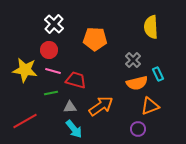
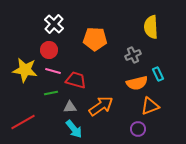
gray cross: moved 5 px up; rotated 21 degrees clockwise
red line: moved 2 px left, 1 px down
